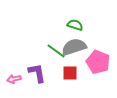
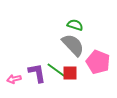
gray semicircle: moved 1 px left, 2 px up; rotated 65 degrees clockwise
green line: moved 19 px down
